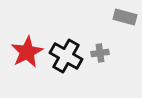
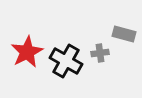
gray rectangle: moved 1 px left, 17 px down
black cross: moved 5 px down
